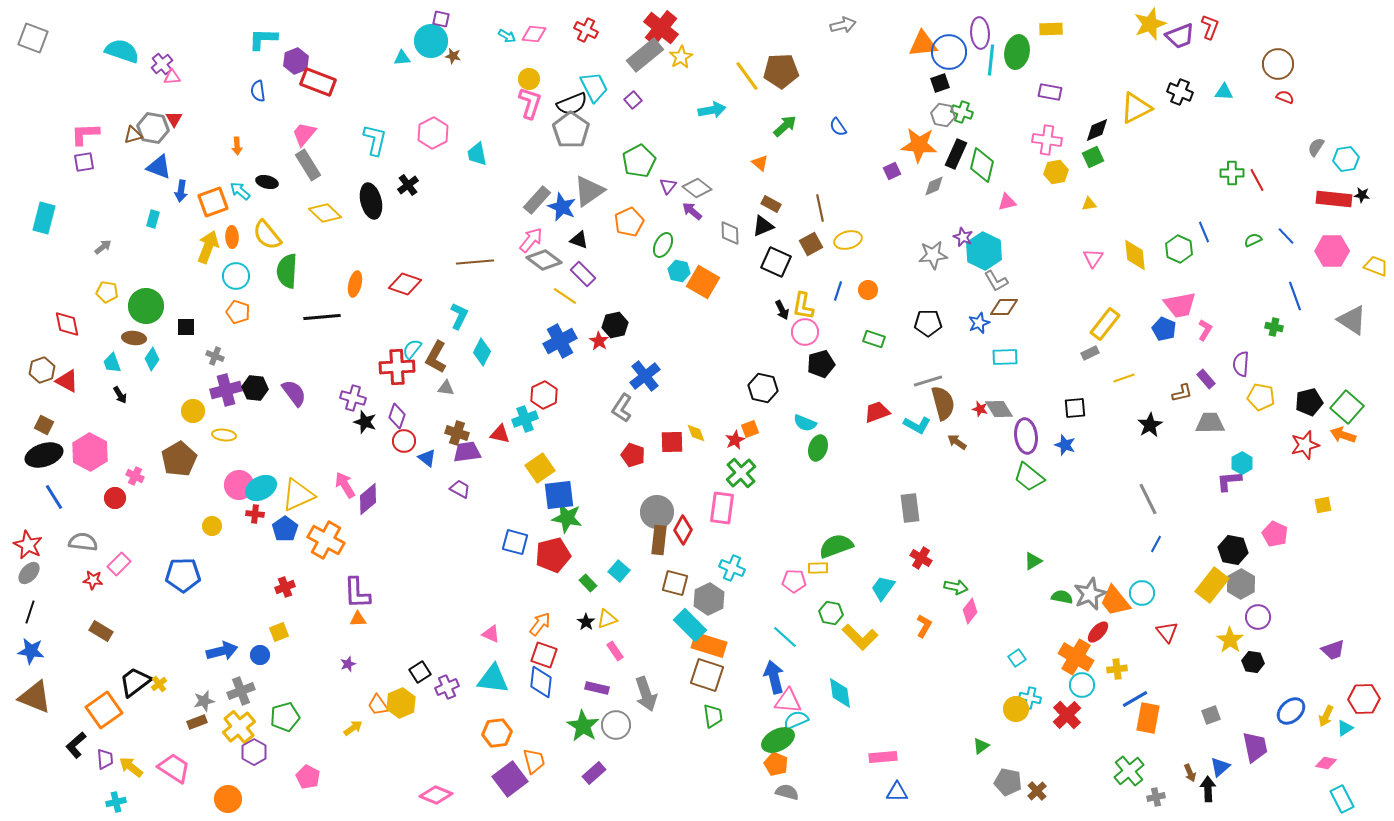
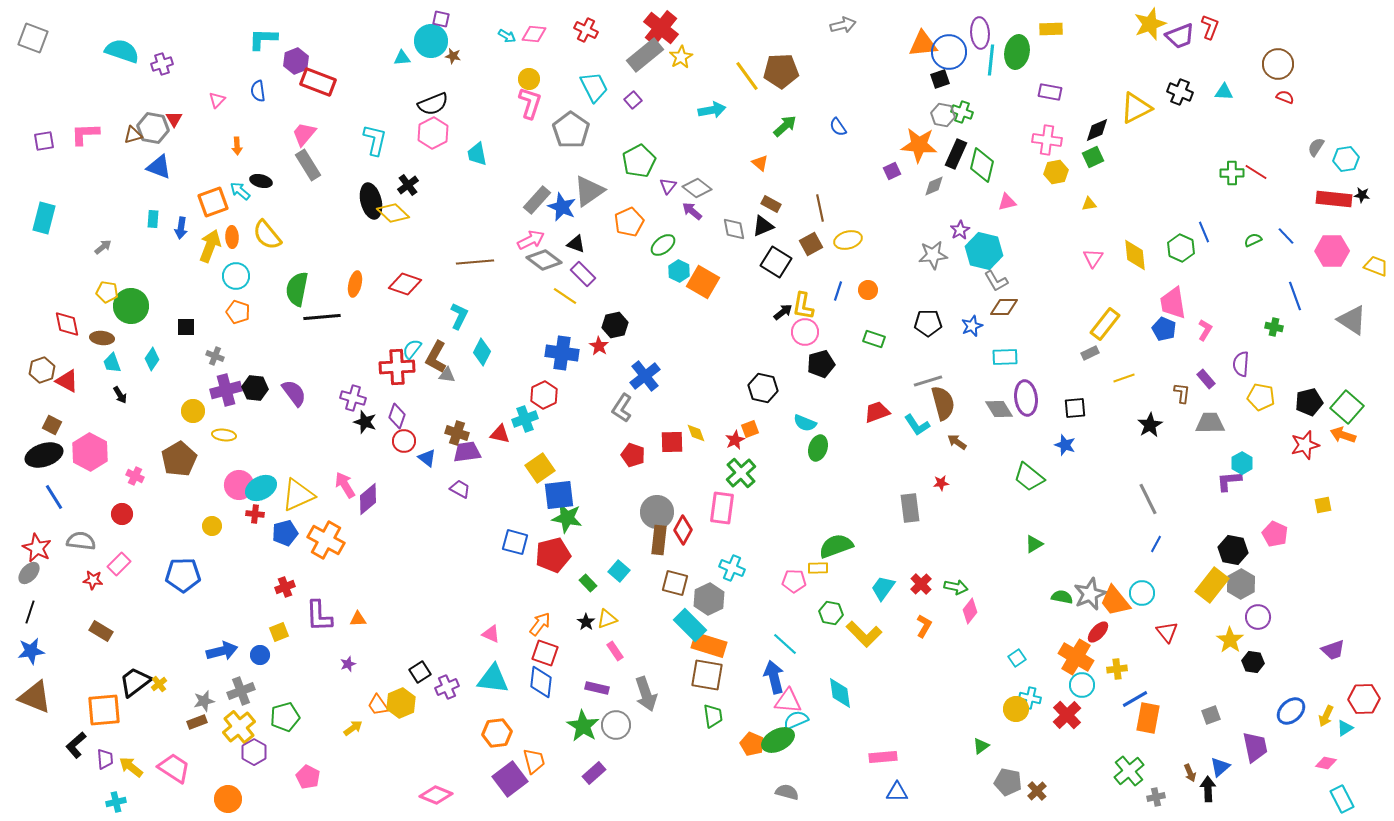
purple cross at (162, 64): rotated 20 degrees clockwise
pink triangle at (172, 77): moved 45 px right, 23 px down; rotated 42 degrees counterclockwise
black square at (940, 83): moved 4 px up
black semicircle at (572, 104): moved 139 px left
purple square at (84, 162): moved 40 px left, 21 px up
red line at (1257, 180): moved 1 px left, 8 px up; rotated 30 degrees counterclockwise
black ellipse at (267, 182): moved 6 px left, 1 px up
blue arrow at (181, 191): moved 37 px down
yellow diamond at (325, 213): moved 68 px right
cyan rectangle at (153, 219): rotated 12 degrees counterclockwise
gray diamond at (730, 233): moved 4 px right, 4 px up; rotated 10 degrees counterclockwise
purple star at (963, 237): moved 3 px left, 7 px up; rotated 18 degrees clockwise
pink arrow at (531, 240): rotated 24 degrees clockwise
black triangle at (579, 240): moved 3 px left, 4 px down
green ellipse at (663, 245): rotated 25 degrees clockwise
yellow arrow at (208, 247): moved 2 px right, 1 px up
green hexagon at (1179, 249): moved 2 px right, 1 px up
cyan hexagon at (984, 251): rotated 12 degrees counterclockwise
black square at (776, 262): rotated 8 degrees clockwise
green semicircle at (287, 271): moved 10 px right, 18 px down; rotated 8 degrees clockwise
cyan hexagon at (679, 271): rotated 15 degrees clockwise
pink trapezoid at (1180, 305): moved 7 px left, 2 px up; rotated 92 degrees clockwise
green circle at (146, 306): moved 15 px left
black arrow at (782, 310): moved 1 px right, 2 px down; rotated 102 degrees counterclockwise
blue star at (979, 323): moved 7 px left, 3 px down
brown ellipse at (134, 338): moved 32 px left
blue cross at (560, 341): moved 2 px right, 12 px down; rotated 36 degrees clockwise
red star at (599, 341): moved 5 px down
gray triangle at (446, 388): moved 1 px right, 13 px up
brown L-shape at (1182, 393): rotated 70 degrees counterclockwise
red star at (980, 409): moved 39 px left, 74 px down; rotated 21 degrees counterclockwise
brown square at (44, 425): moved 8 px right
cyan L-shape at (917, 425): rotated 28 degrees clockwise
purple ellipse at (1026, 436): moved 38 px up
red circle at (115, 498): moved 7 px right, 16 px down
blue pentagon at (285, 529): moved 4 px down; rotated 20 degrees clockwise
gray semicircle at (83, 542): moved 2 px left, 1 px up
red star at (28, 545): moved 9 px right, 3 px down
red cross at (921, 558): moved 26 px down; rotated 15 degrees clockwise
green triangle at (1033, 561): moved 1 px right, 17 px up
purple L-shape at (357, 593): moved 38 px left, 23 px down
cyan line at (785, 637): moved 7 px down
yellow L-shape at (860, 637): moved 4 px right, 3 px up
blue star at (31, 651): rotated 16 degrees counterclockwise
red square at (544, 655): moved 1 px right, 2 px up
brown square at (707, 675): rotated 8 degrees counterclockwise
orange square at (104, 710): rotated 30 degrees clockwise
orange pentagon at (776, 764): moved 24 px left, 20 px up
